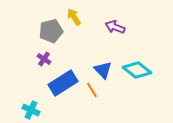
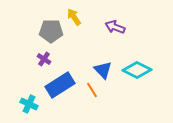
gray pentagon: rotated 15 degrees clockwise
cyan diamond: rotated 12 degrees counterclockwise
blue rectangle: moved 3 px left, 2 px down
cyan cross: moved 2 px left, 6 px up
